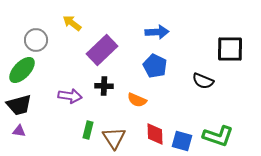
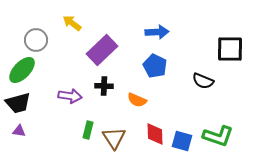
black trapezoid: moved 1 px left, 2 px up
